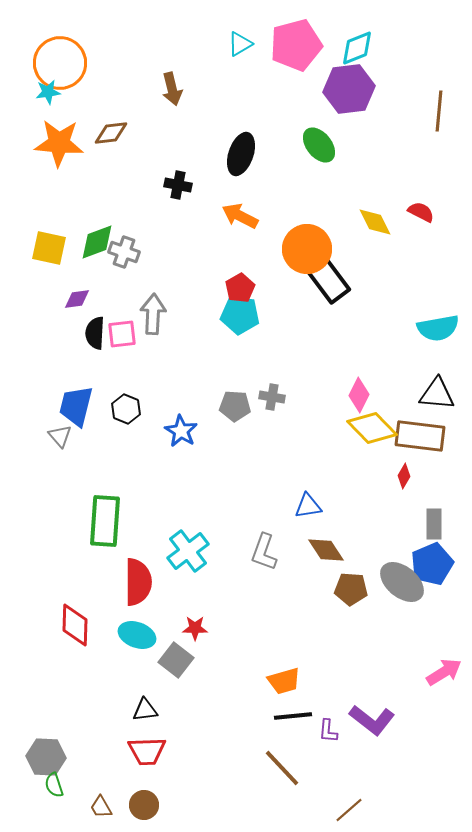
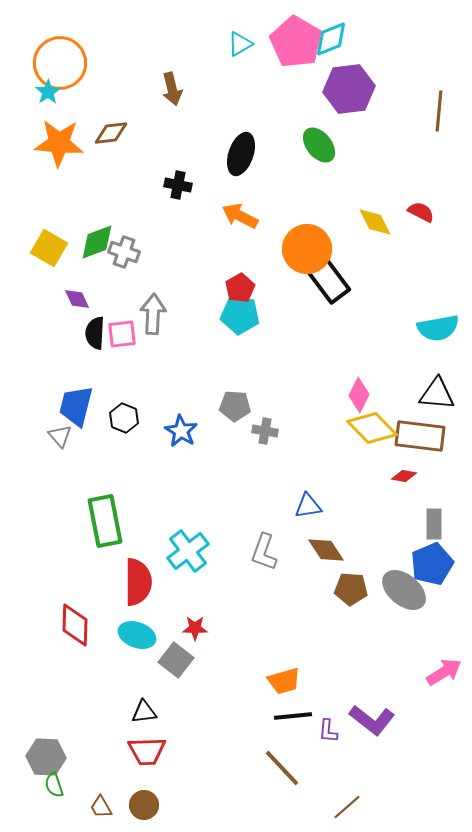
pink pentagon at (296, 45): moved 3 px up; rotated 27 degrees counterclockwise
cyan diamond at (357, 48): moved 26 px left, 9 px up
cyan star at (48, 92): rotated 25 degrees counterclockwise
yellow square at (49, 248): rotated 18 degrees clockwise
purple diamond at (77, 299): rotated 72 degrees clockwise
gray cross at (272, 397): moved 7 px left, 34 px down
black hexagon at (126, 409): moved 2 px left, 9 px down
red diamond at (404, 476): rotated 70 degrees clockwise
green rectangle at (105, 521): rotated 15 degrees counterclockwise
gray ellipse at (402, 582): moved 2 px right, 8 px down
black triangle at (145, 710): moved 1 px left, 2 px down
brown line at (349, 810): moved 2 px left, 3 px up
